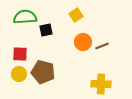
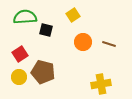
yellow square: moved 3 px left
black square: rotated 24 degrees clockwise
brown line: moved 7 px right, 2 px up; rotated 40 degrees clockwise
red square: rotated 35 degrees counterclockwise
yellow circle: moved 3 px down
yellow cross: rotated 12 degrees counterclockwise
